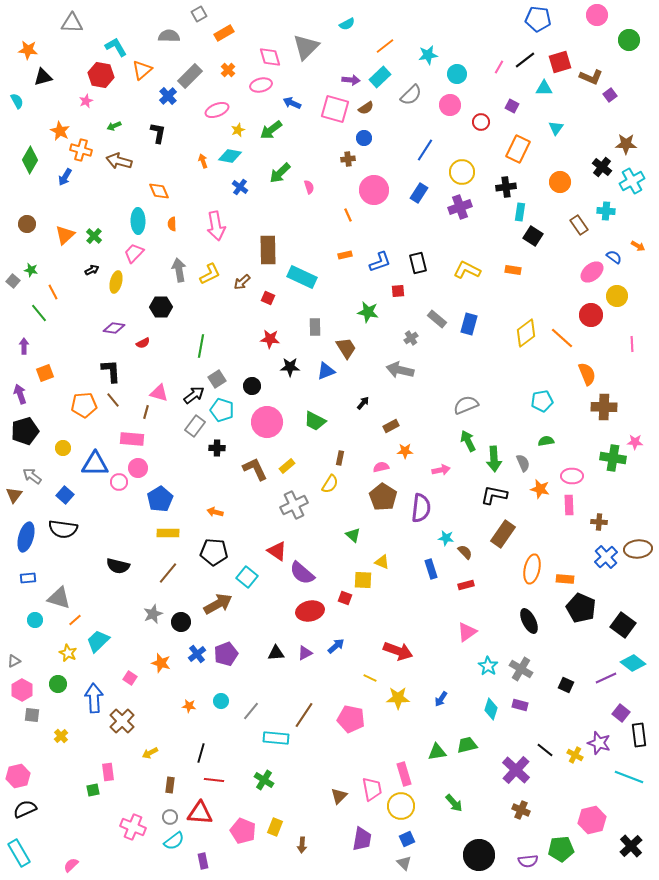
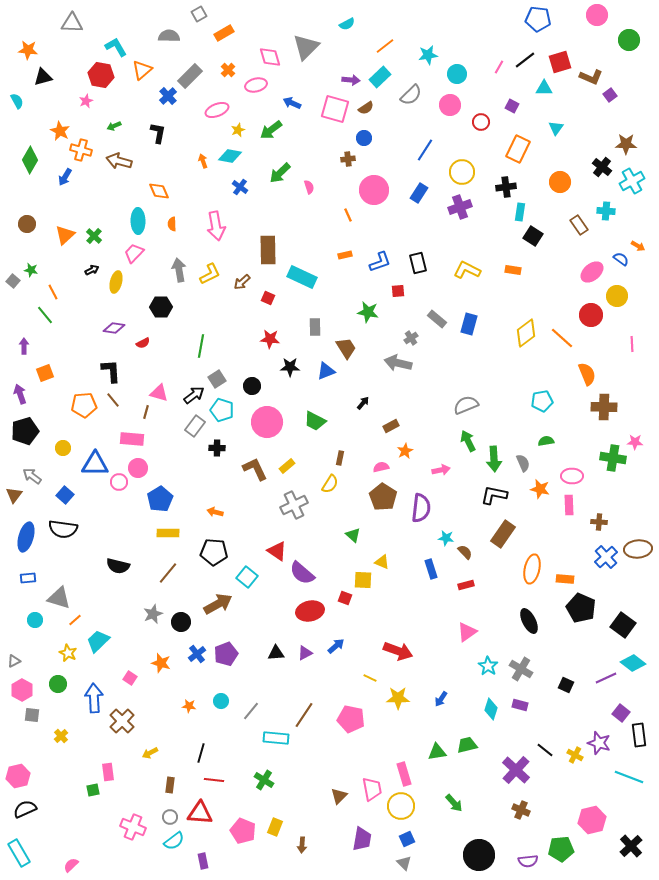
pink ellipse at (261, 85): moved 5 px left
blue semicircle at (614, 257): moved 7 px right, 2 px down
green line at (39, 313): moved 6 px right, 2 px down
gray arrow at (400, 370): moved 2 px left, 7 px up
orange star at (405, 451): rotated 28 degrees counterclockwise
